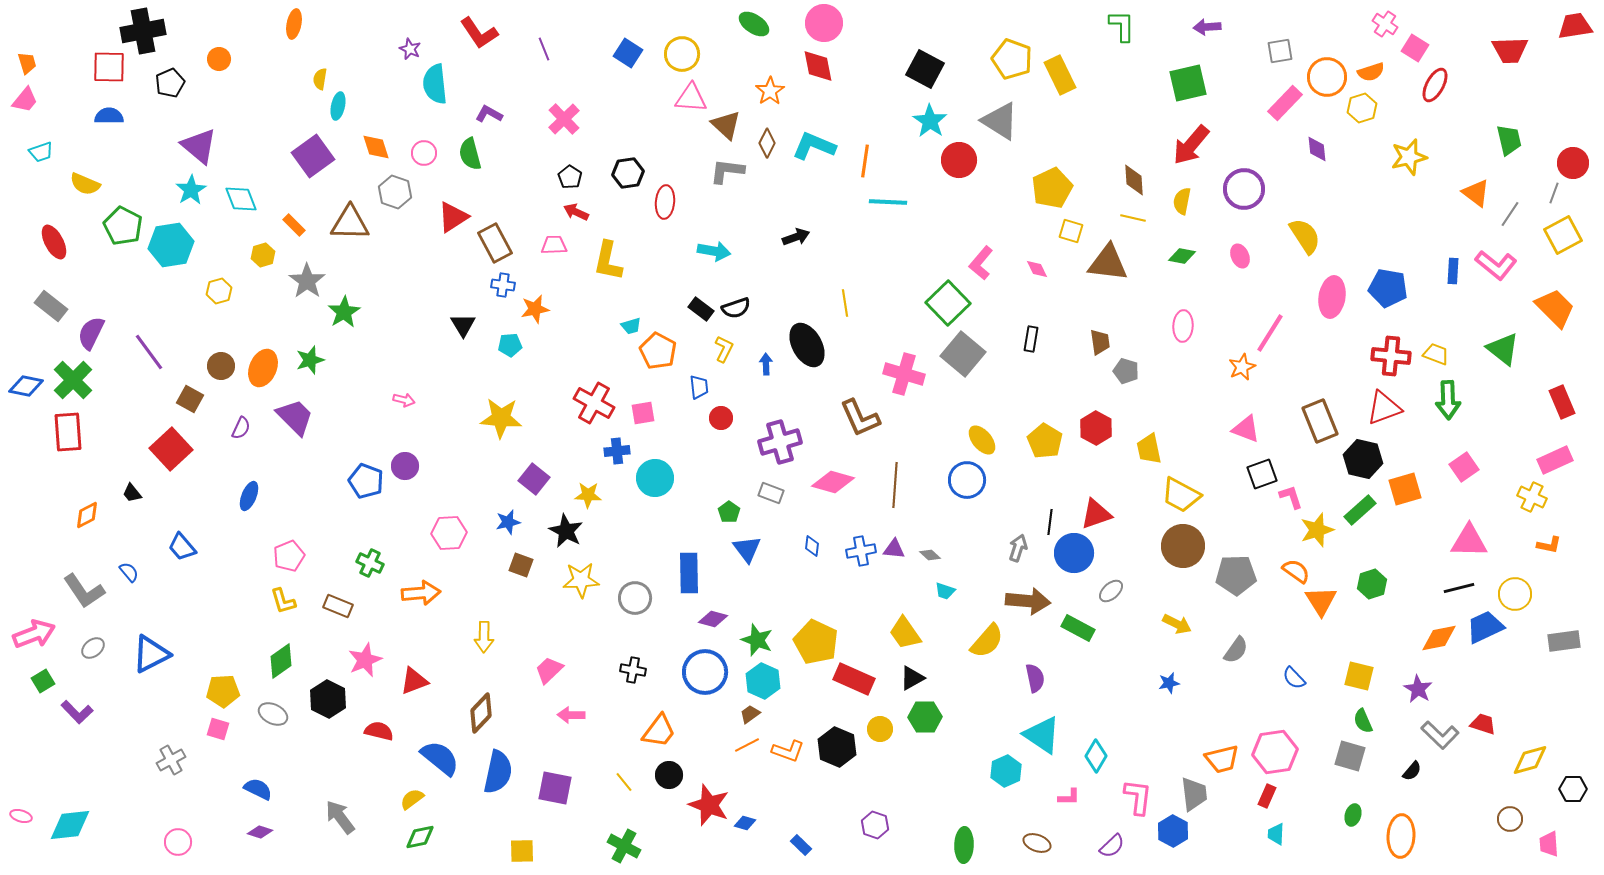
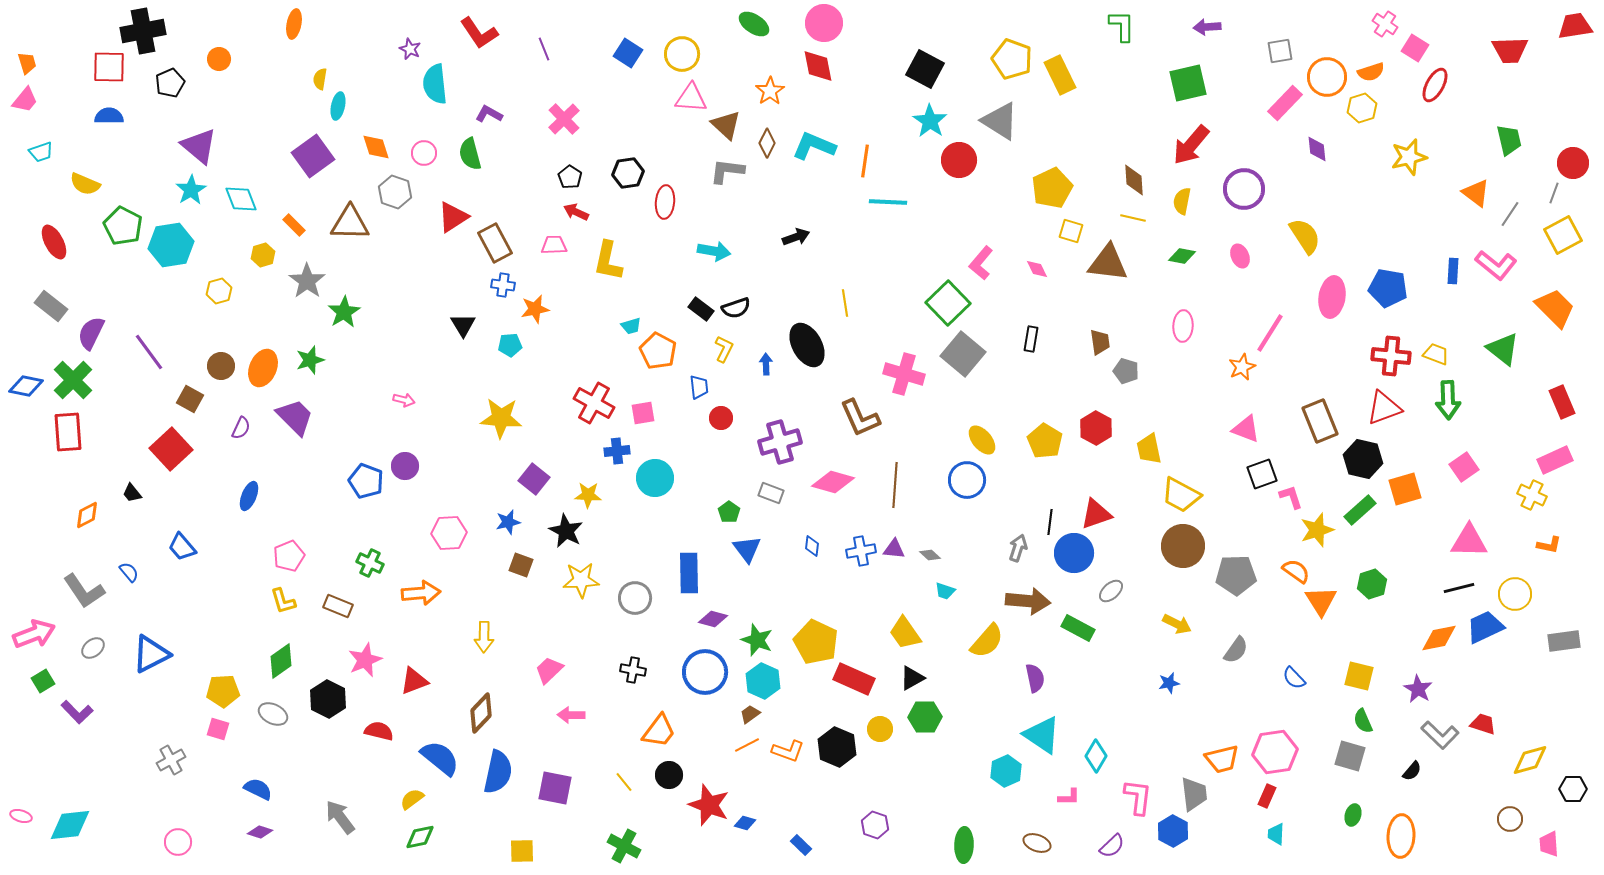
yellow cross at (1532, 497): moved 2 px up
